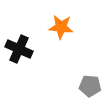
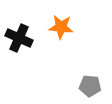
black cross: moved 11 px up
